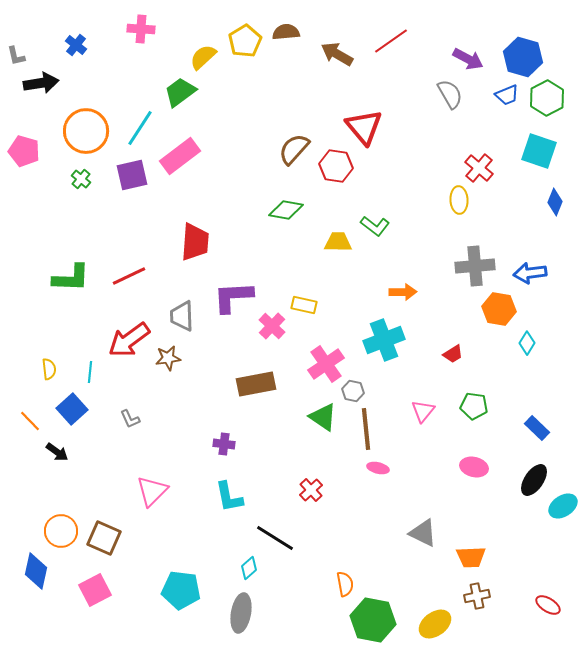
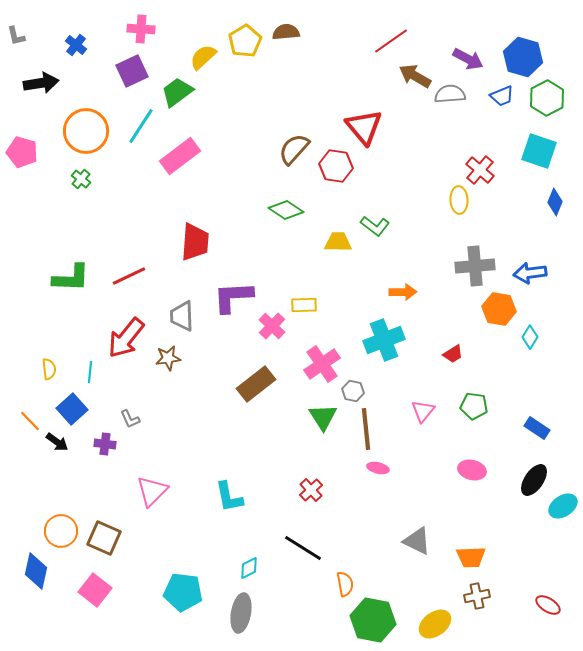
brown arrow at (337, 54): moved 78 px right, 22 px down
gray L-shape at (16, 56): moved 20 px up
green trapezoid at (180, 92): moved 3 px left
gray semicircle at (450, 94): rotated 64 degrees counterclockwise
blue trapezoid at (507, 95): moved 5 px left, 1 px down
cyan line at (140, 128): moved 1 px right, 2 px up
pink pentagon at (24, 151): moved 2 px left, 1 px down
red cross at (479, 168): moved 1 px right, 2 px down
purple square at (132, 175): moved 104 px up; rotated 12 degrees counterclockwise
green diamond at (286, 210): rotated 24 degrees clockwise
yellow rectangle at (304, 305): rotated 15 degrees counterclockwise
red arrow at (129, 340): moved 3 px left, 2 px up; rotated 15 degrees counterclockwise
cyan diamond at (527, 343): moved 3 px right, 6 px up
pink cross at (326, 364): moved 4 px left
brown rectangle at (256, 384): rotated 27 degrees counterclockwise
green triangle at (323, 417): rotated 24 degrees clockwise
blue rectangle at (537, 428): rotated 10 degrees counterclockwise
purple cross at (224, 444): moved 119 px left
black arrow at (57, 452): moved 10 px up
pink ellipse at (474, 467): moved 2 px left, 3 px down
gray triangle at (423, 533): moved 6 px left, 8 px down
black line at (275, 538): moved 28 px right, 10 px down
cyan diamond at (249, 568): rotated 15 degrees clockwise
pink square at (95, 590): rotated 24 degrees counterclockwise
cyan pentagon at (181, 590): moved 2 px right, 2 px down
